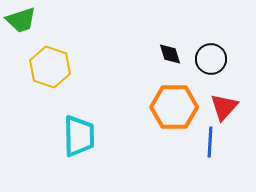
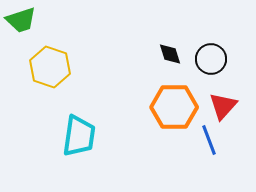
red triangle: moved 1 px left, 1 px up
cyan trapezoid: rotated 9 degrees clockwise
blue line: moved 1 px left, 2 px up; rotated 24 degrees counterclockwise
